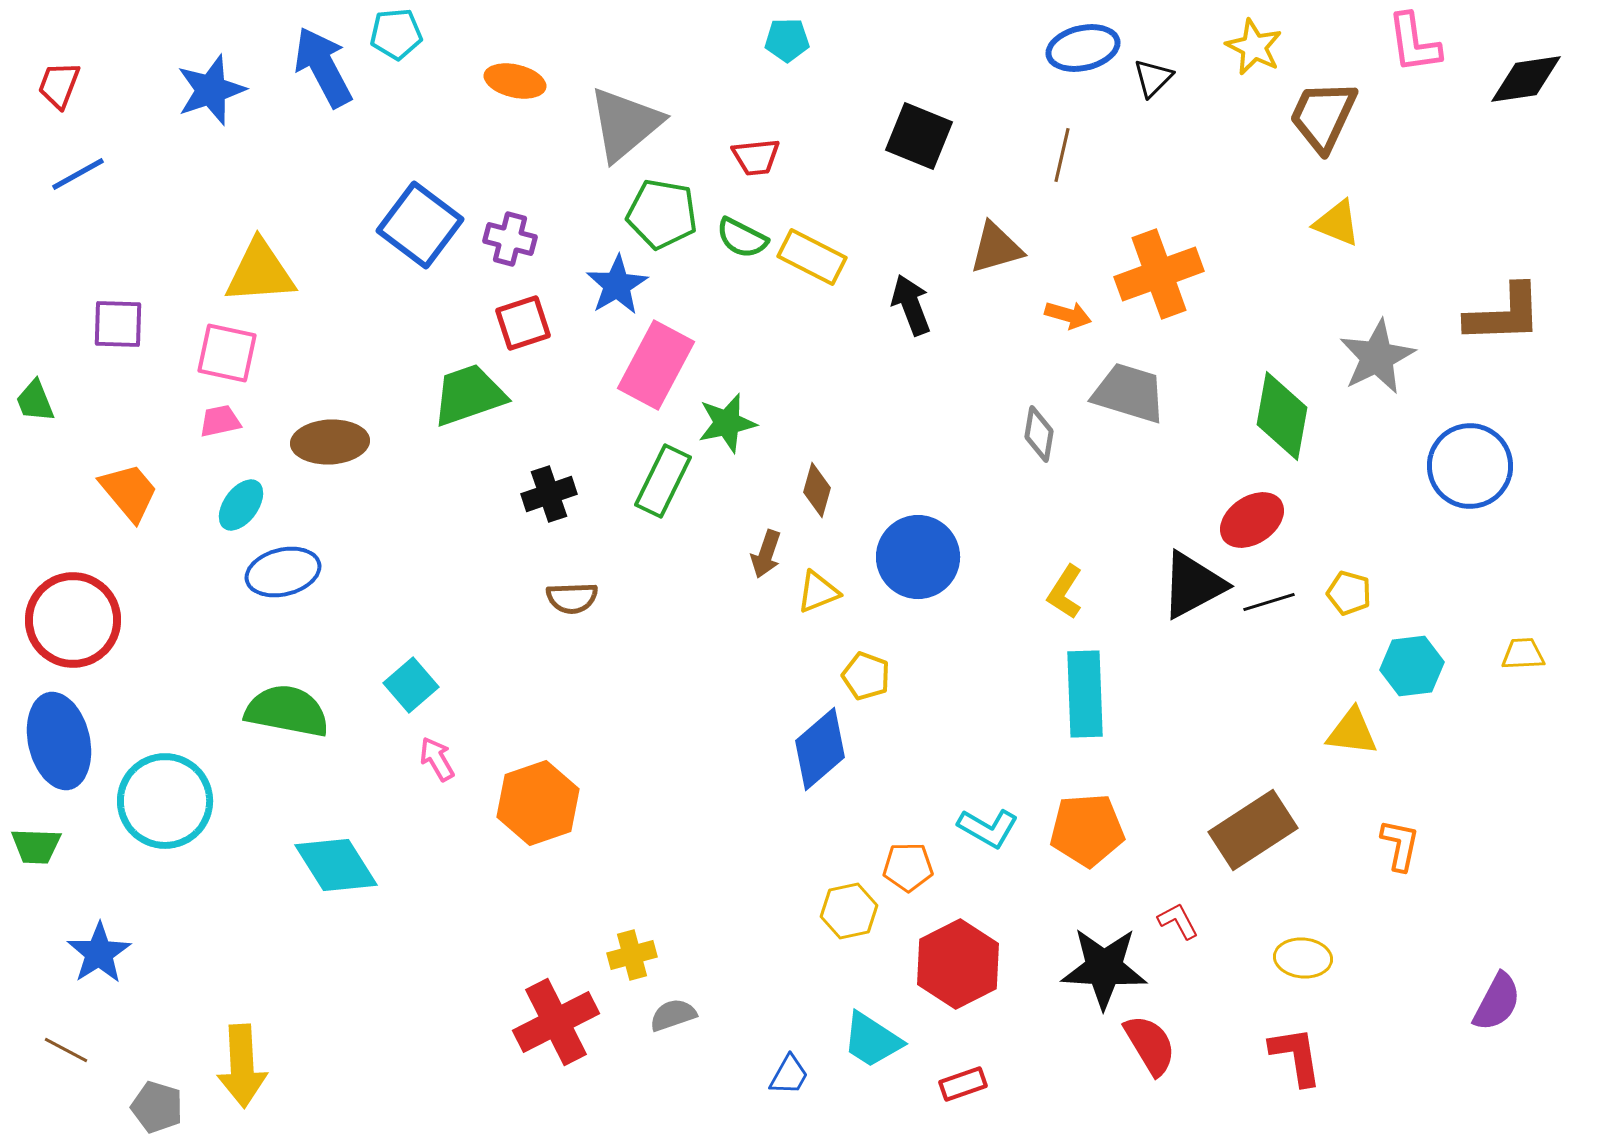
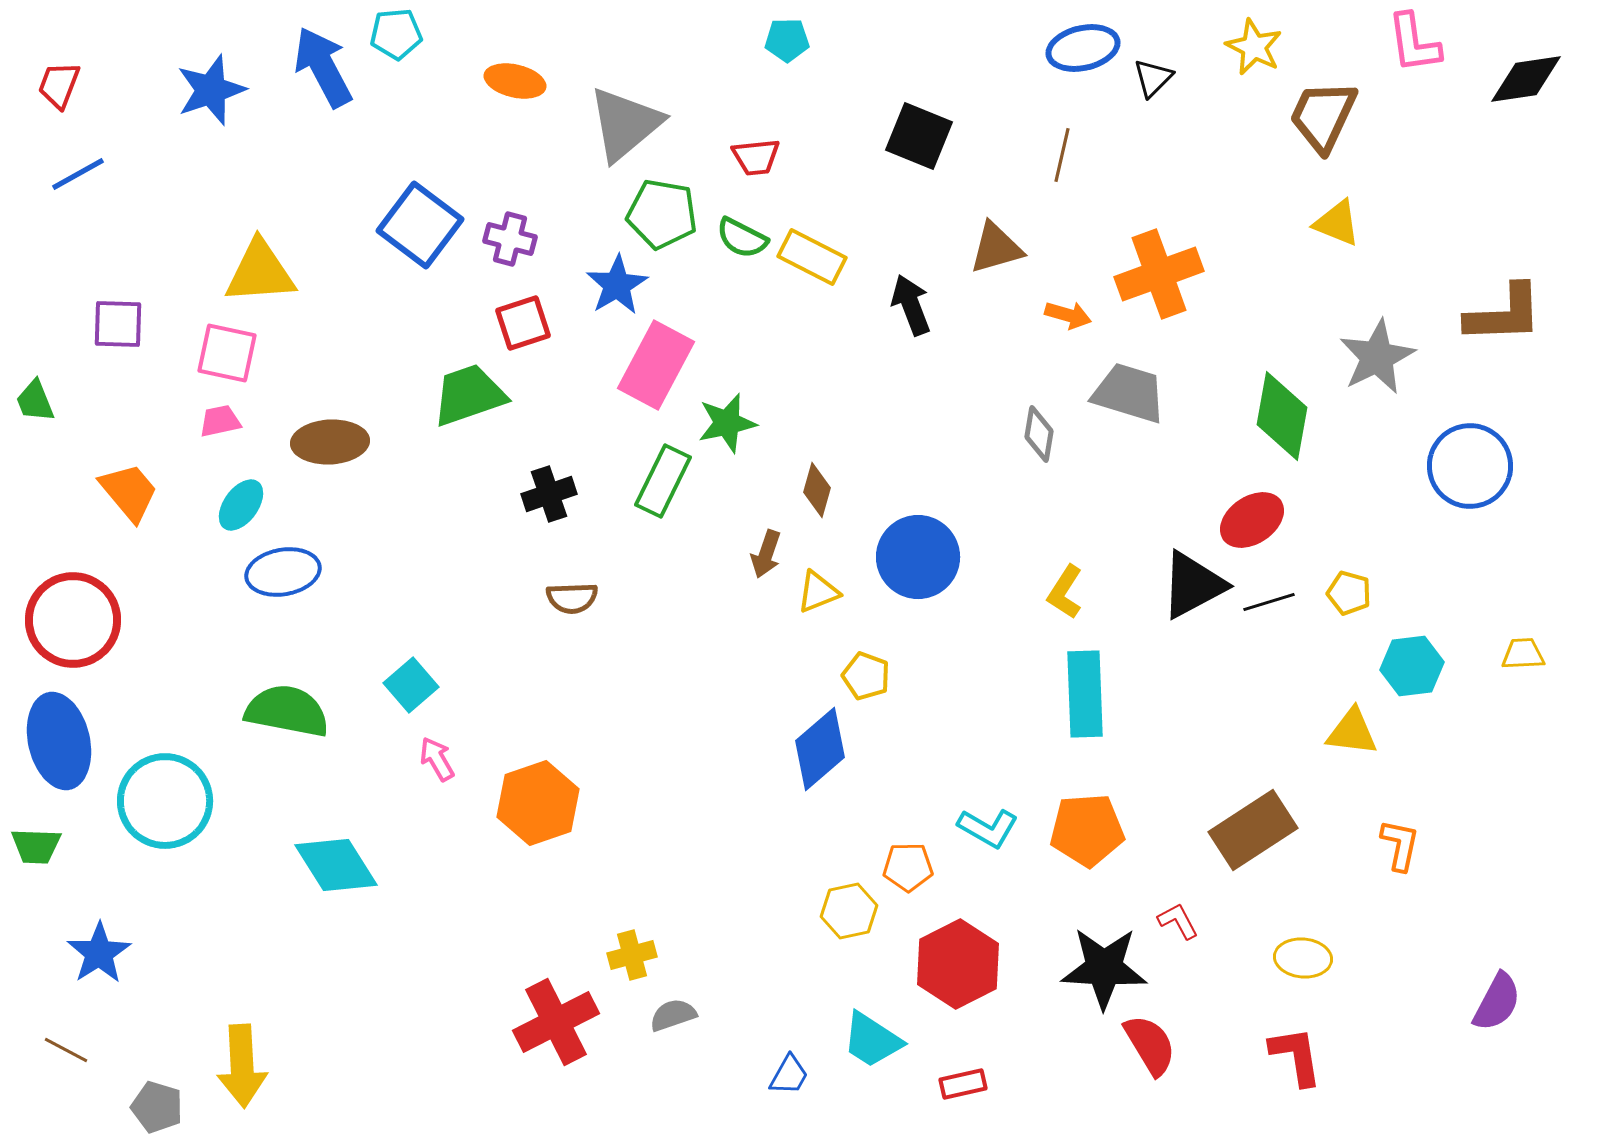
blue ellipse at (283, 572): rotated 4 degrees clockwise
red rectangle at (963, 1084): rotated 6 degrees clockwise
